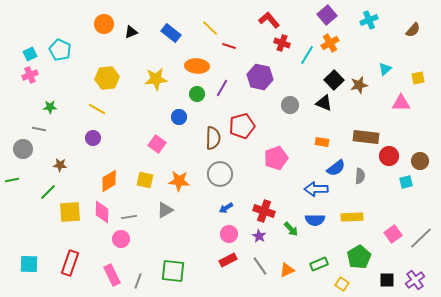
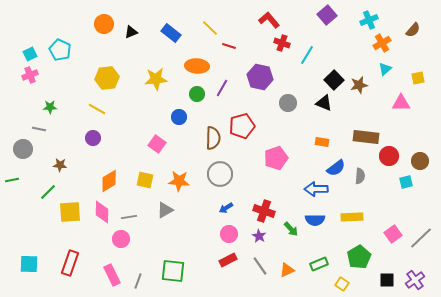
orange cross at (330, 43): moved 52 px right
gray circle at (290, 105): moved 2 px left, 2 px up
